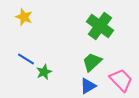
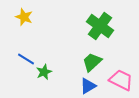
pink trapezoid: rotated 20 degrees counterclockwise
